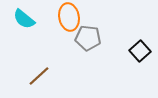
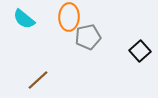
orange ellipse: rotated 12 degrees clockwise
gray pentagon: moved 1 px up; rotated 20 degrees counterclockwise
brown line: moved 1 px left, 4 px down
